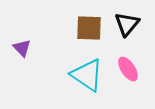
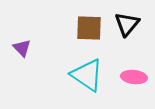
pink ellipse: moved 6 px right, 8 px down; rotated 50 degrees counterclockwise
